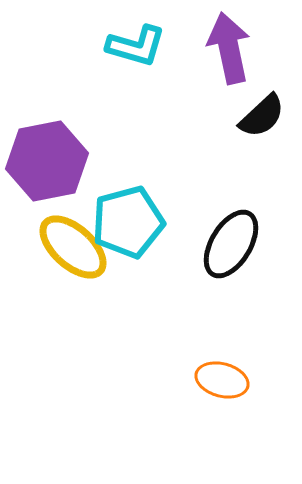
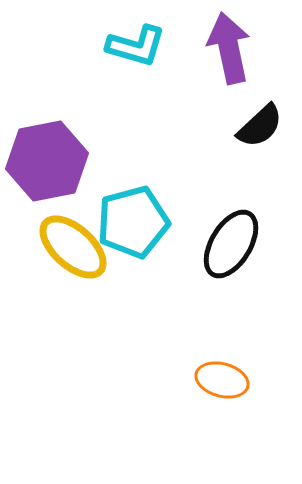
black semicircle: moved 2 px left, 10 px down
cyan pentagon: moved 5 px right
